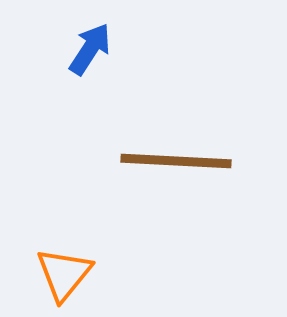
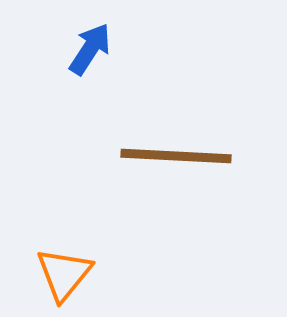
brown line: moved 5 px up
